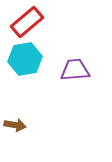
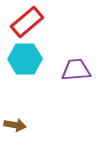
cyan hexagon: rotated 8 degrees clockwise
purple trapezoid: moved 1 px right
